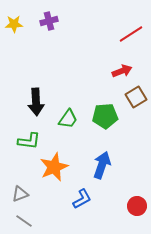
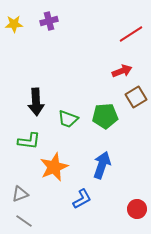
green trapezoid: rotated 75 degrees clockwise
red circle: moved 3 px down
